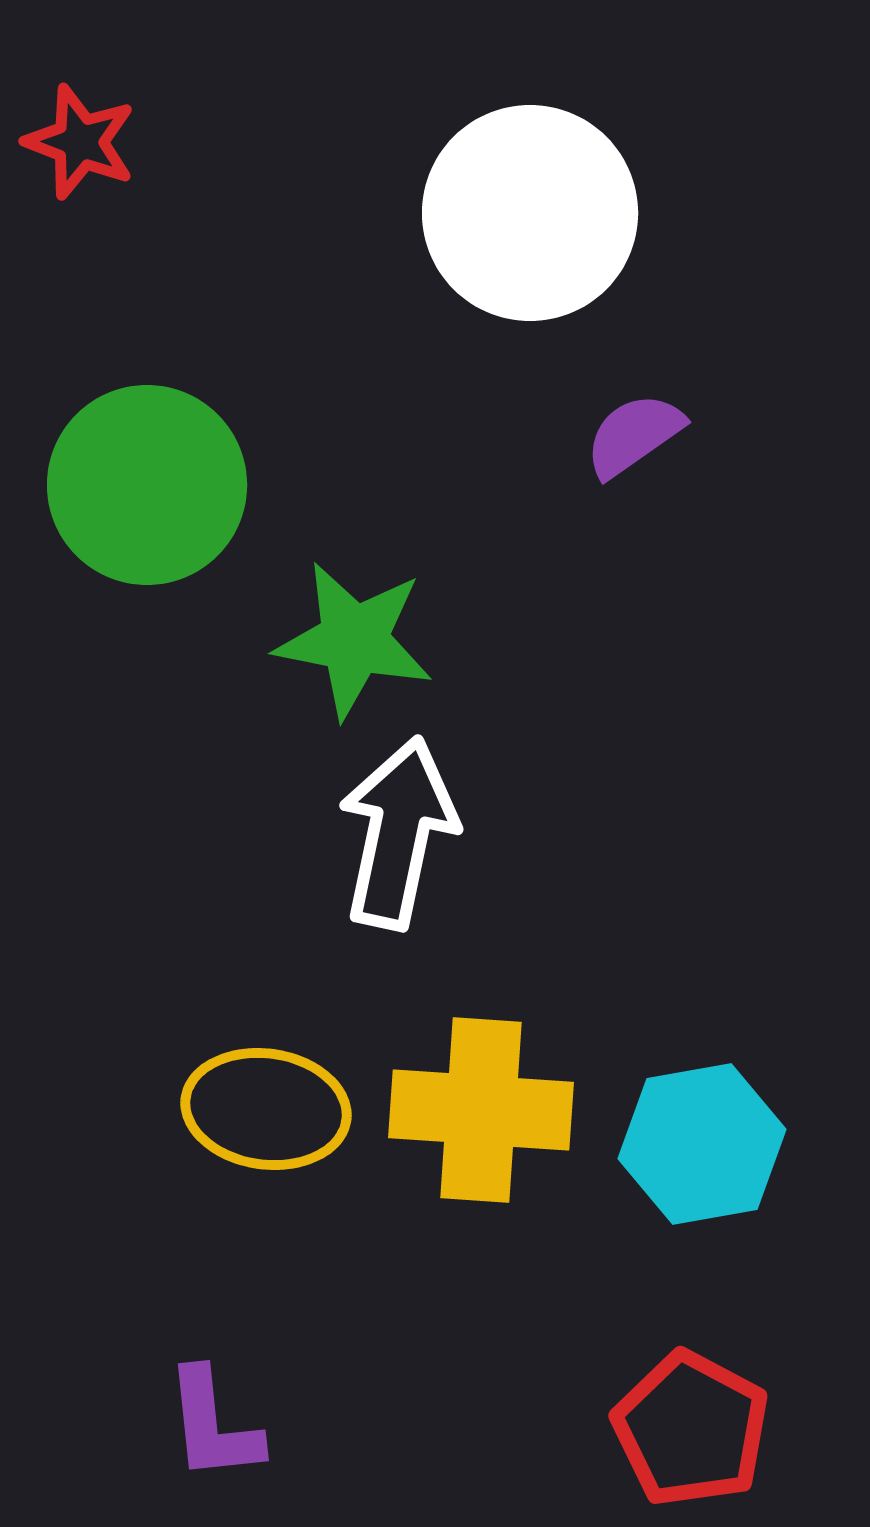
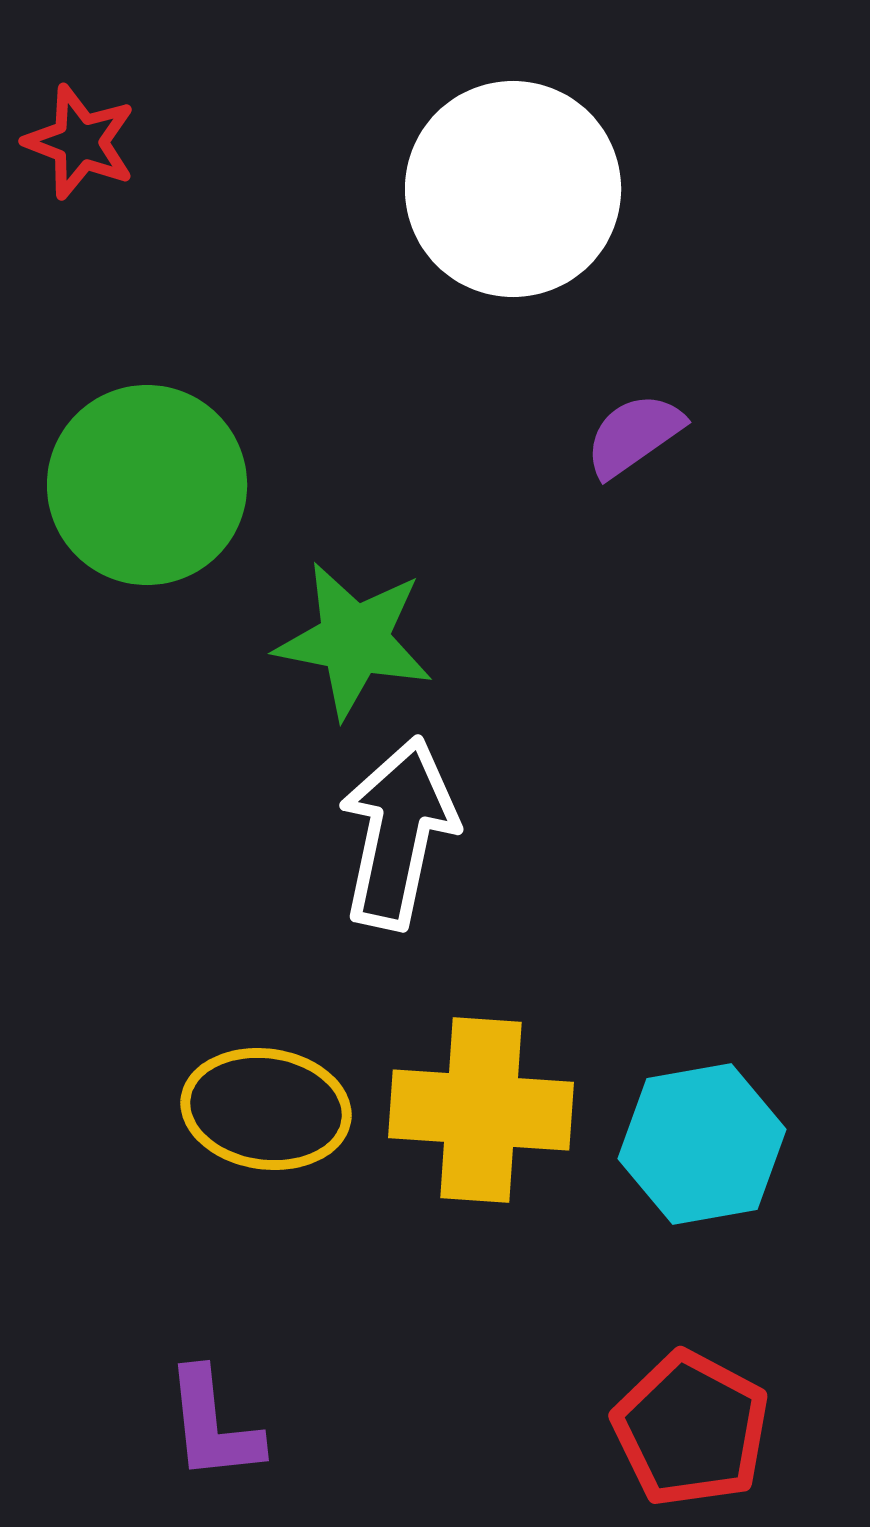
white circle: moved 17 px left, 24 px up
